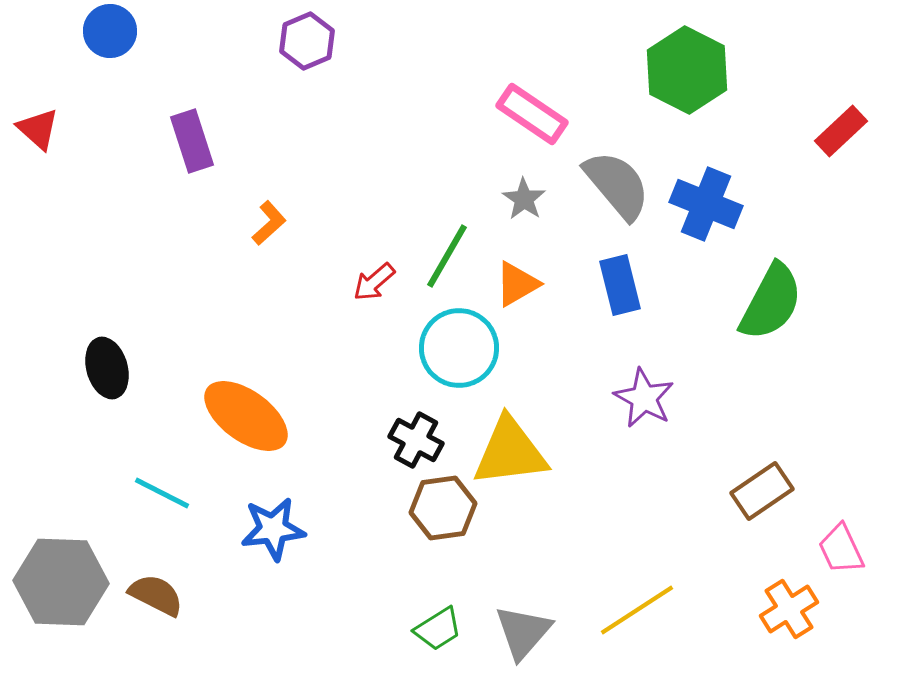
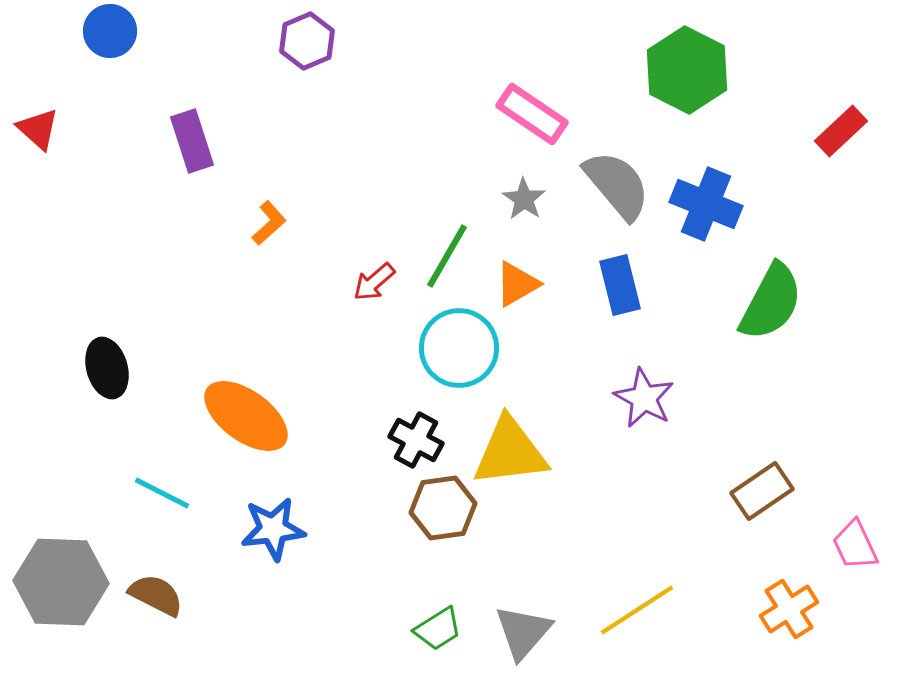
pink trapezoid: moved 14 px right, 4 px up
